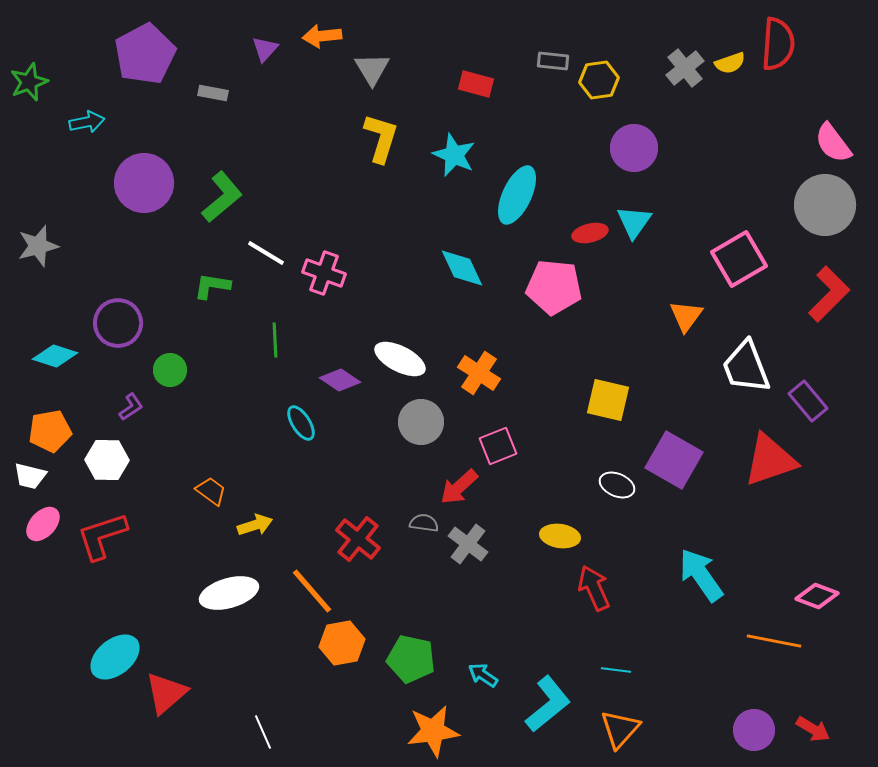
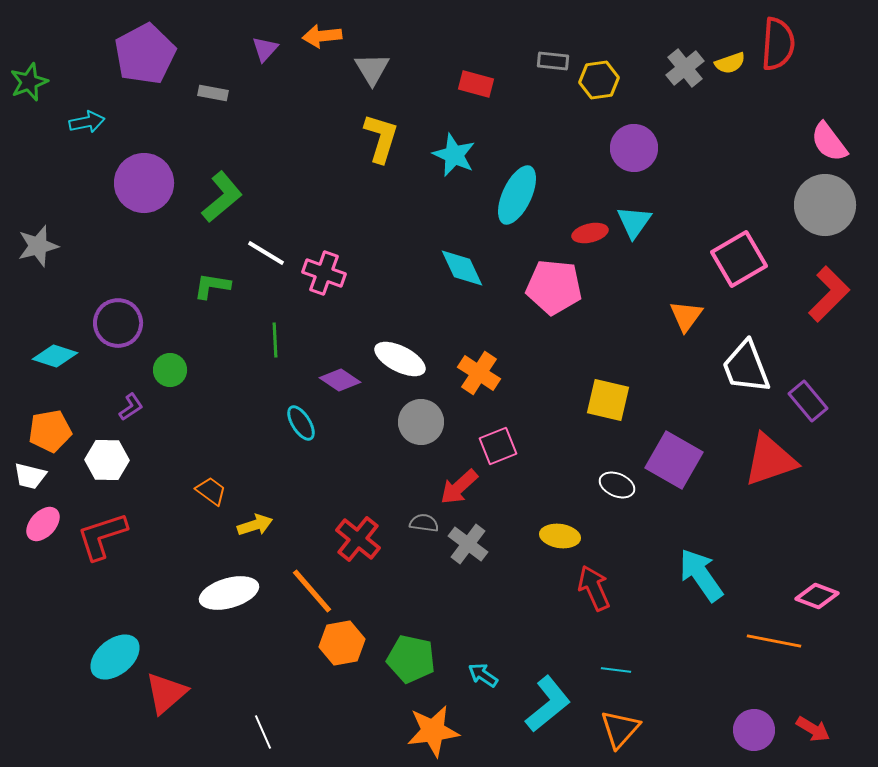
pink semicircle at (833, 143): moved 4 px left, 1 px up
